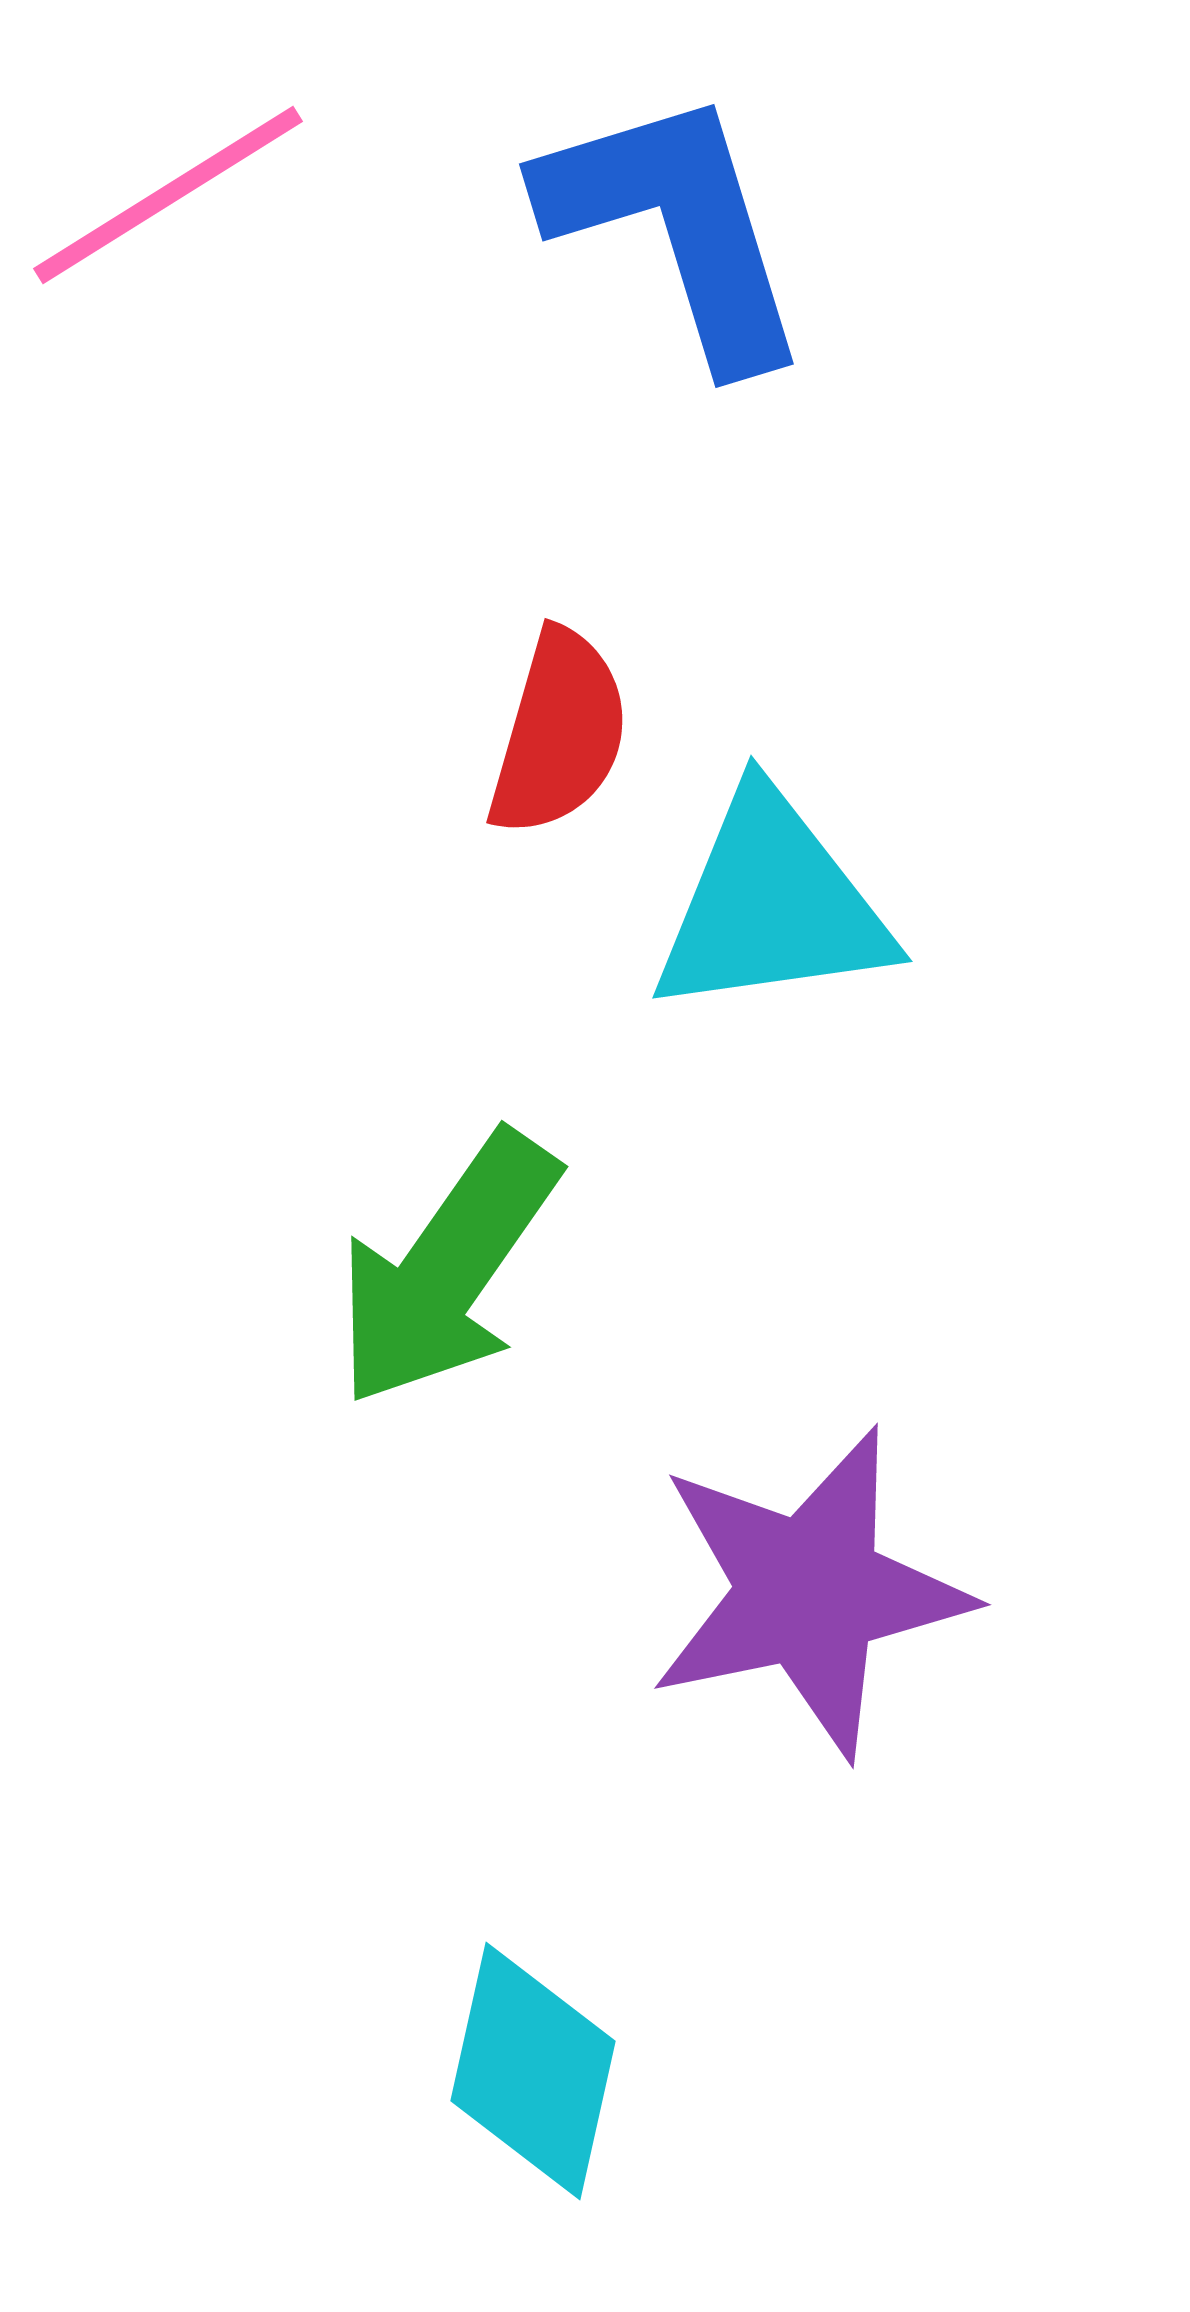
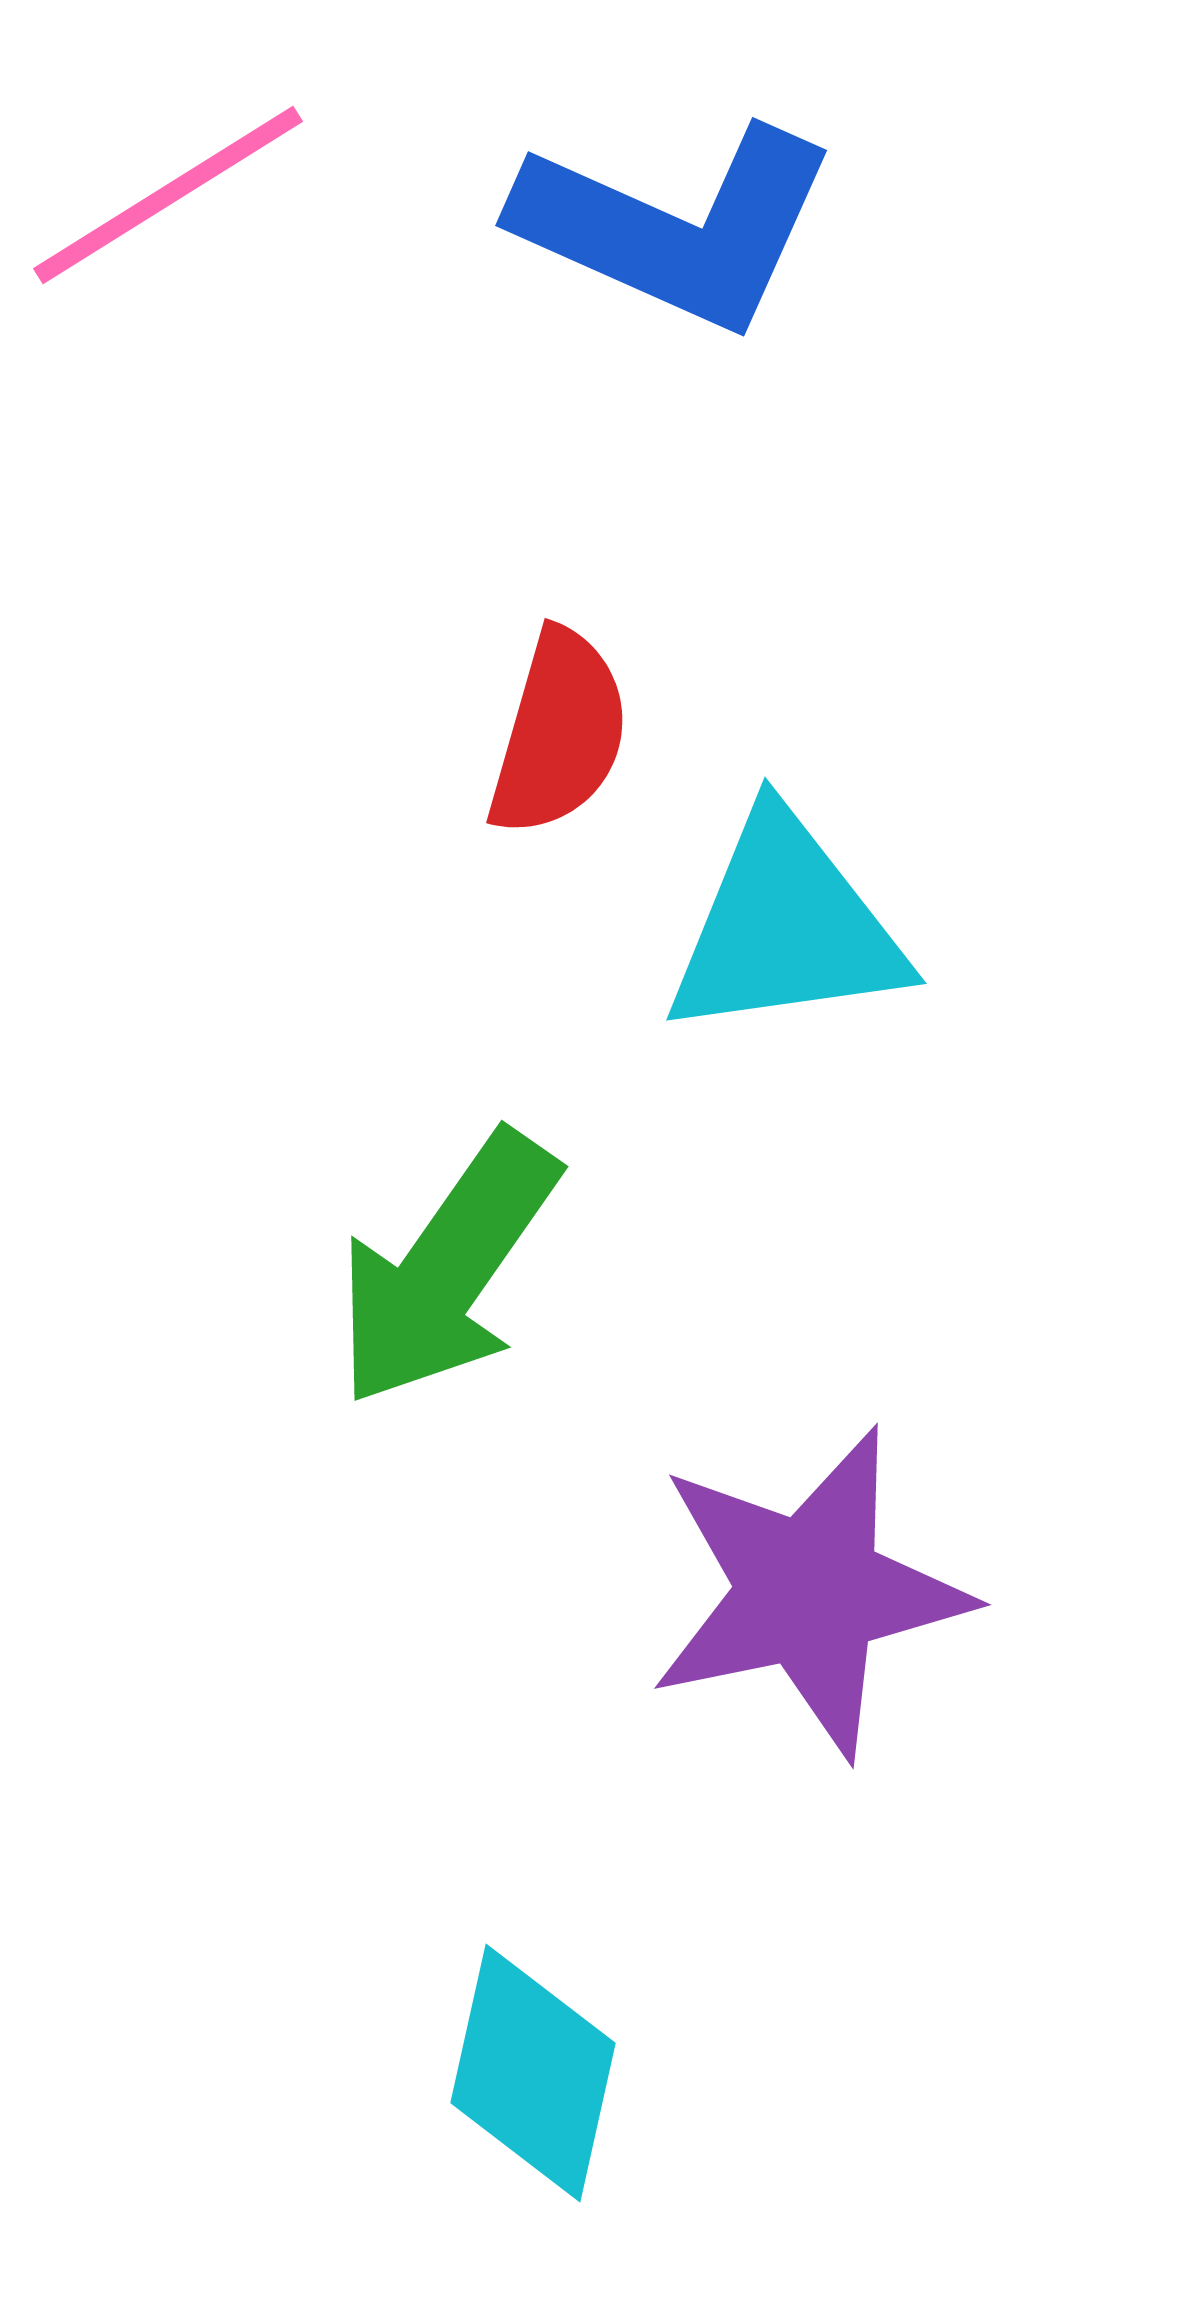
blue L-shape: rotated 131 degrees clockwise
cyan triangle: moved 14 px right, 22 px down
cyan diamond: moved 2 px down
